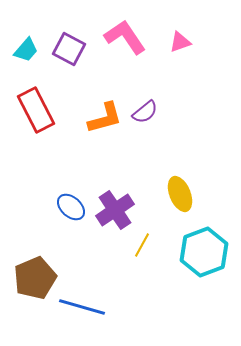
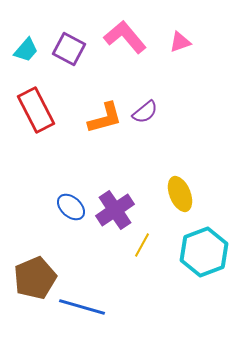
pink L-shape: rotated 6 degrees counterclockwise
